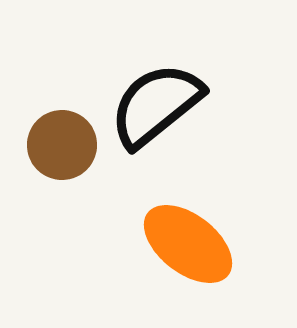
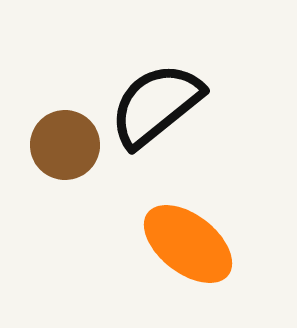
brown circle: moved 3 px right
